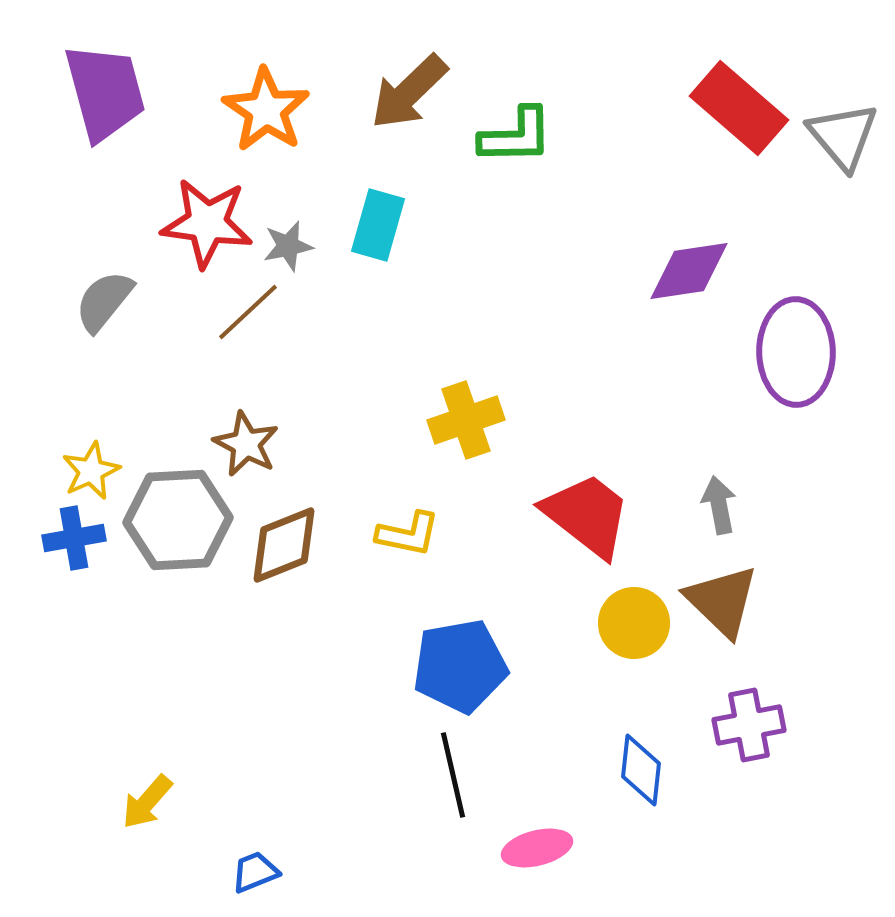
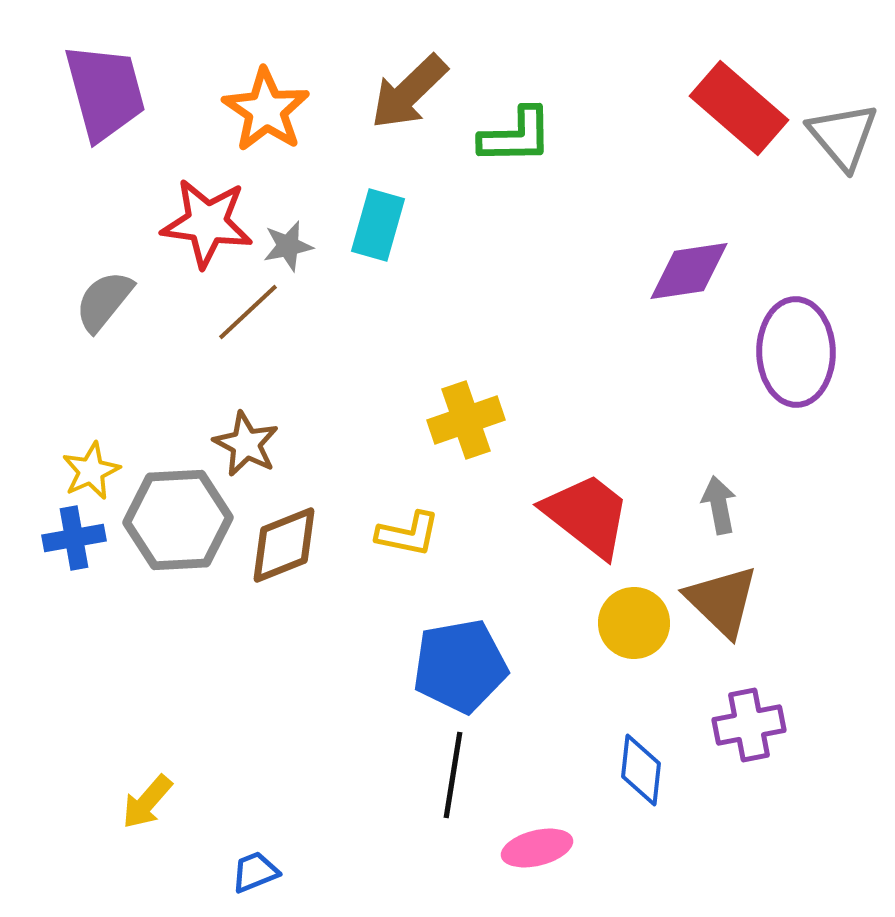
black line: rotated 22 degrees clockwise
